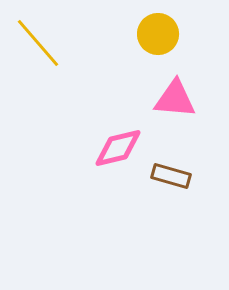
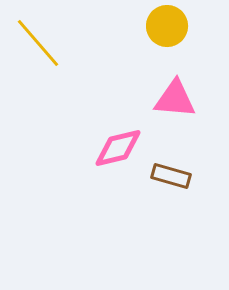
yellow circle: moved 9 px right, 8 px up
